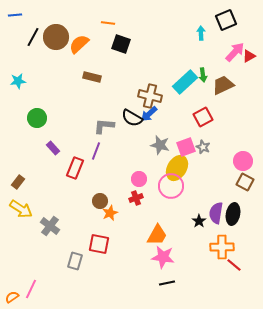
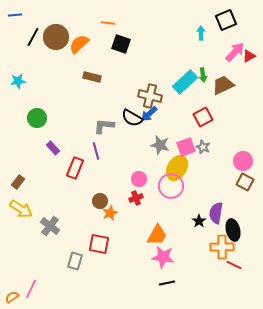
purple line at (96, 151): rotated 36 degrees counterclockwise
black ellipse at (233, 214): moved 16 px down; rotated 25 degrees counterclockwise
red line at (234, 265): rotated 14 degrees counterclockwise
